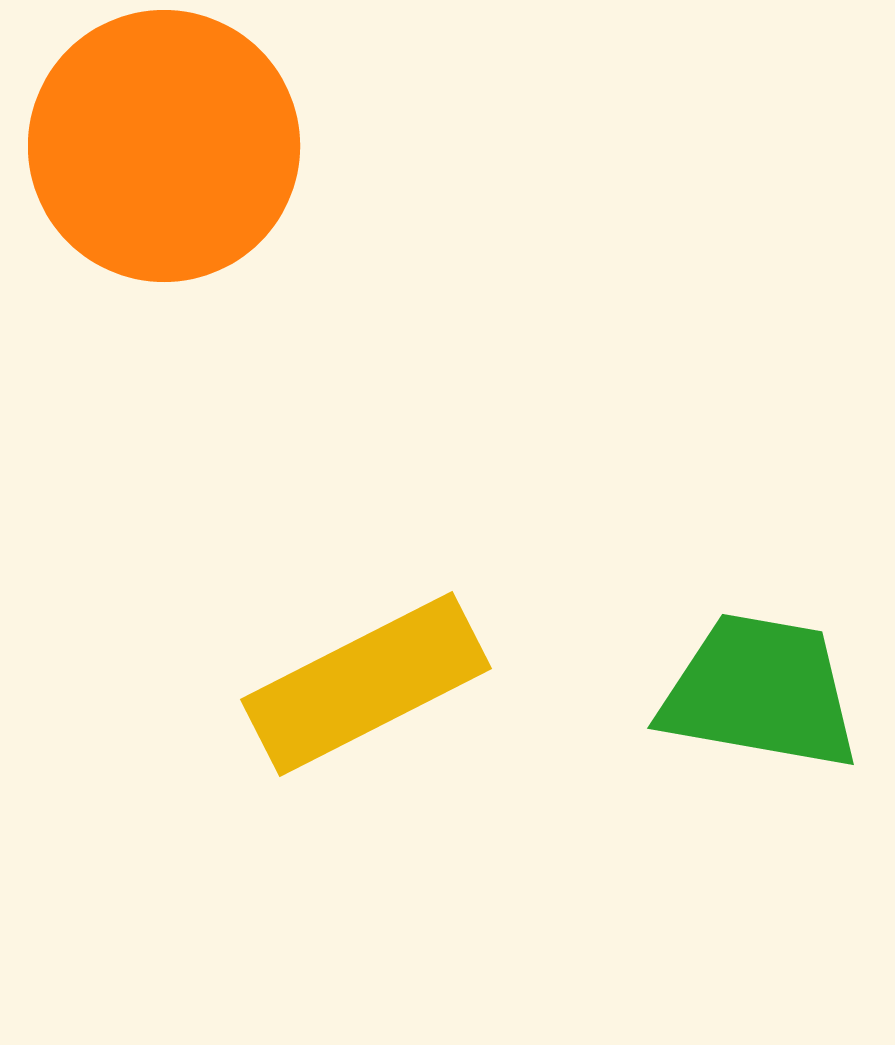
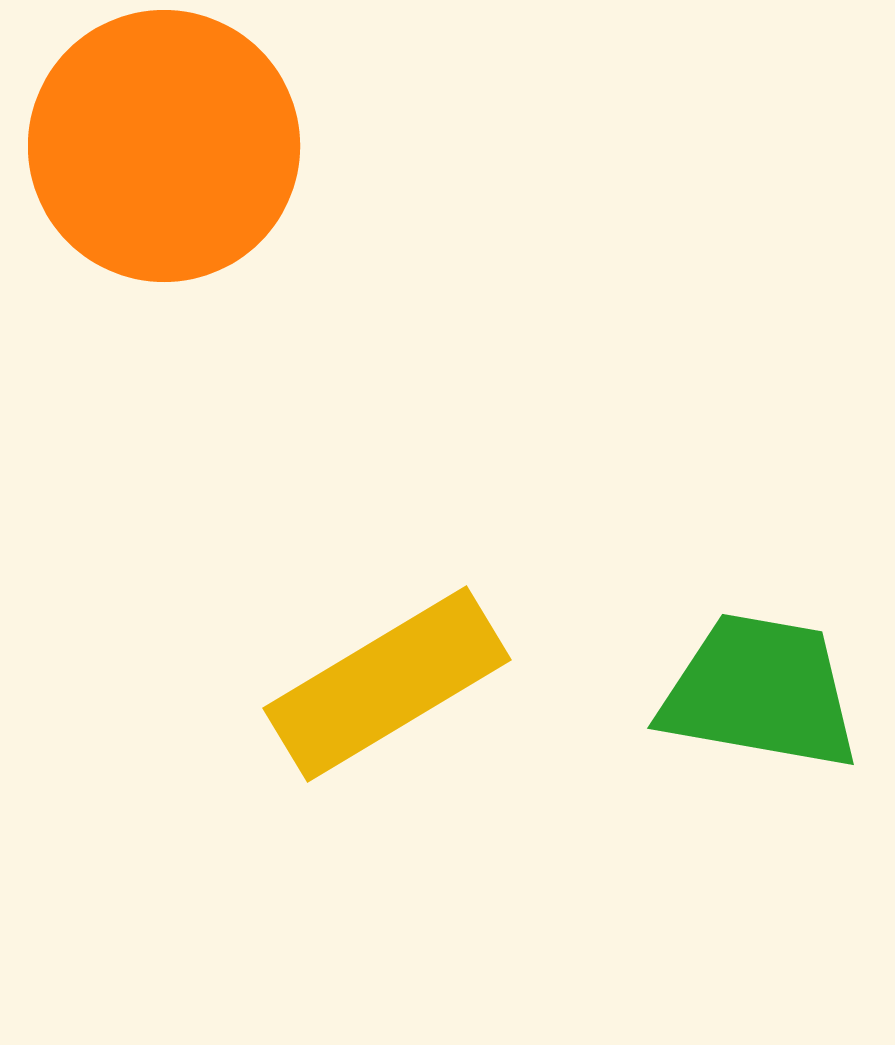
yellow rectangle: moved 21 px right; rotated 4 degrees counterclockwise
